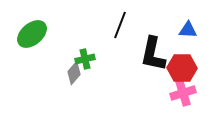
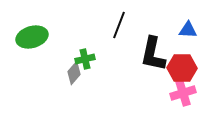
black line: moved 1 px left
green ellipse: moved 3 px down; rotated 24 degrees clockwise
